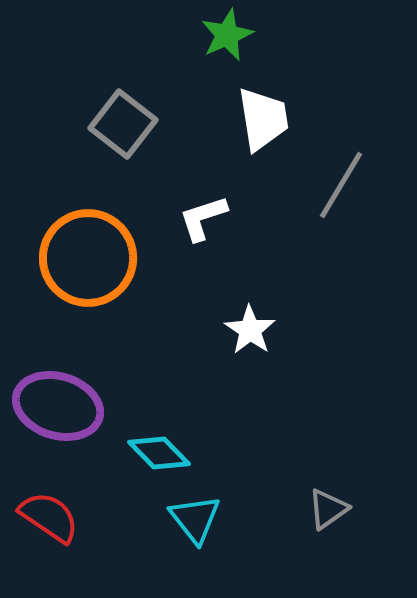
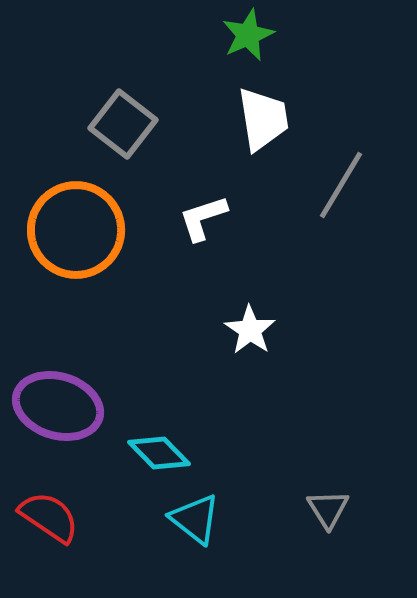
green star: moved 21 px right
orange circle: moved 12 px left, 28 px up
gray triangle: rotated 27 degrees counterclockwise
cyan triangle: rotated 14 degrees counterclockwise
